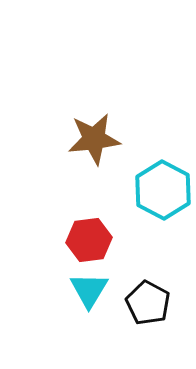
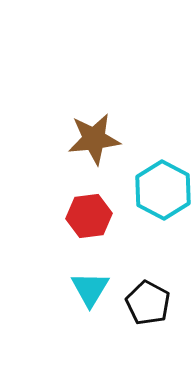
red hexagon: moved 24 px up
cyan triangle: moved 1 px right, 1 px up
